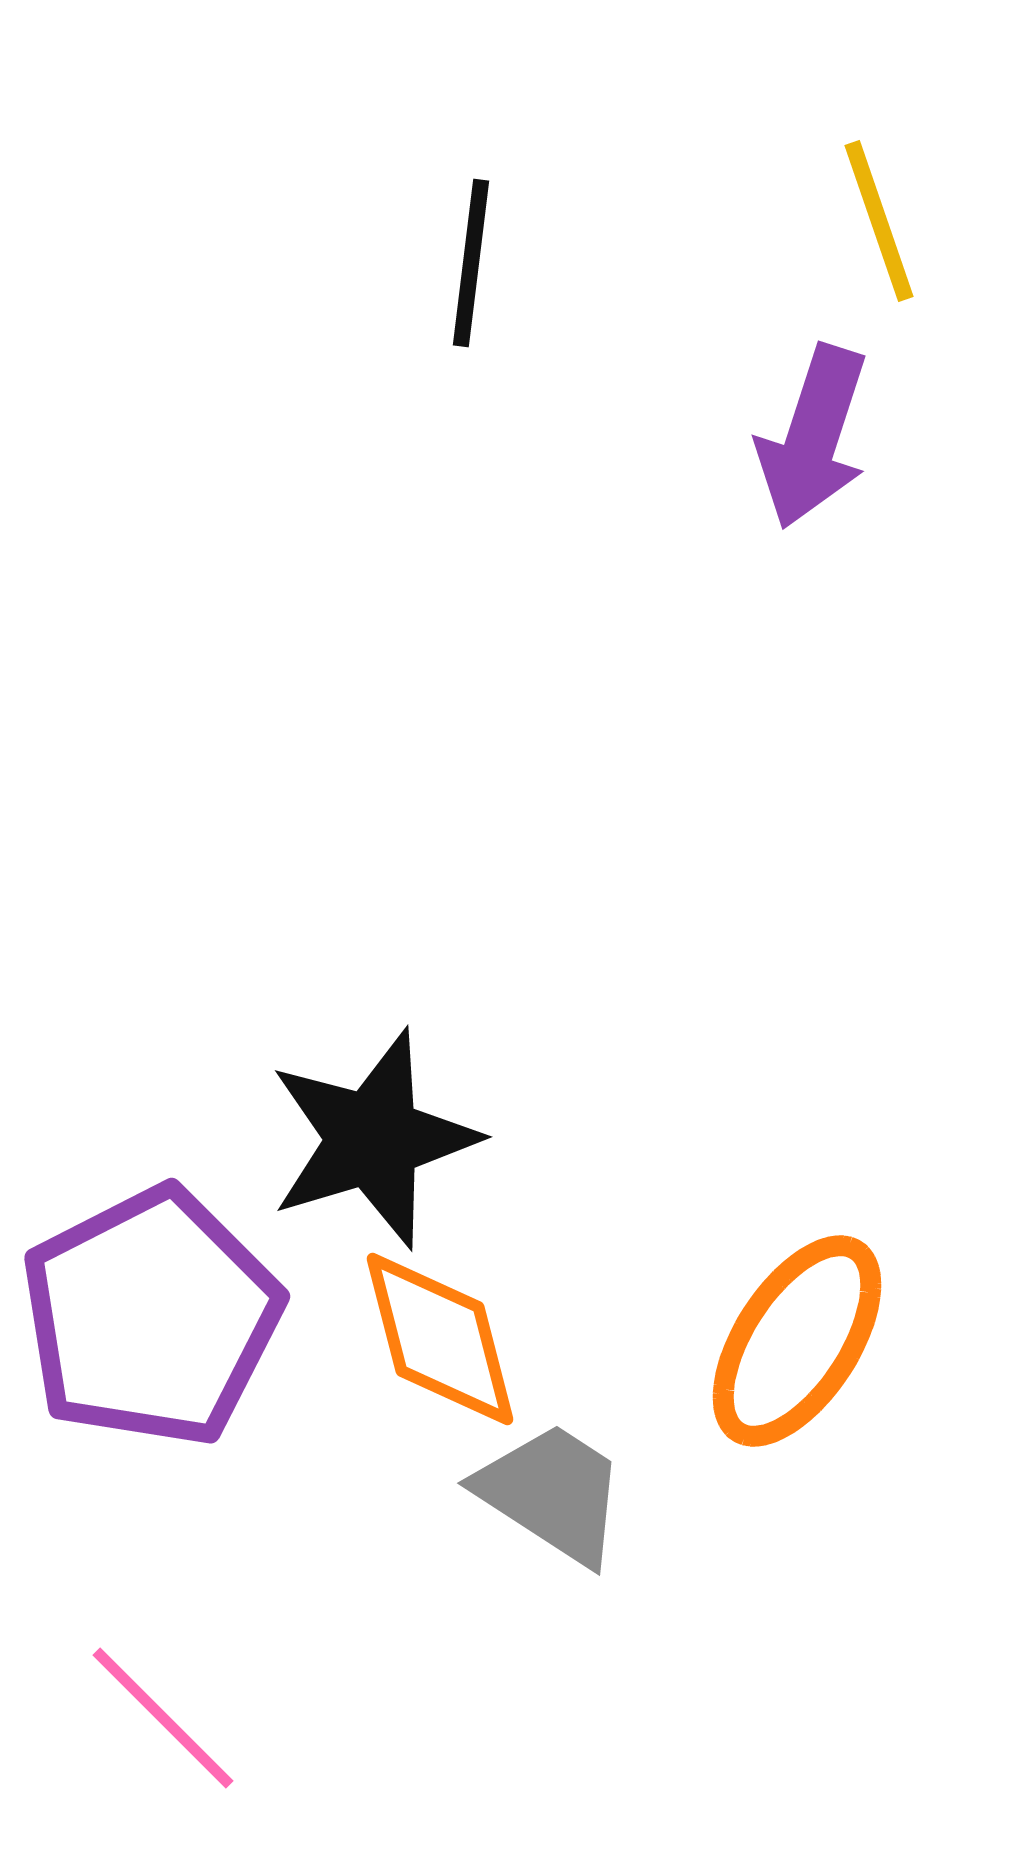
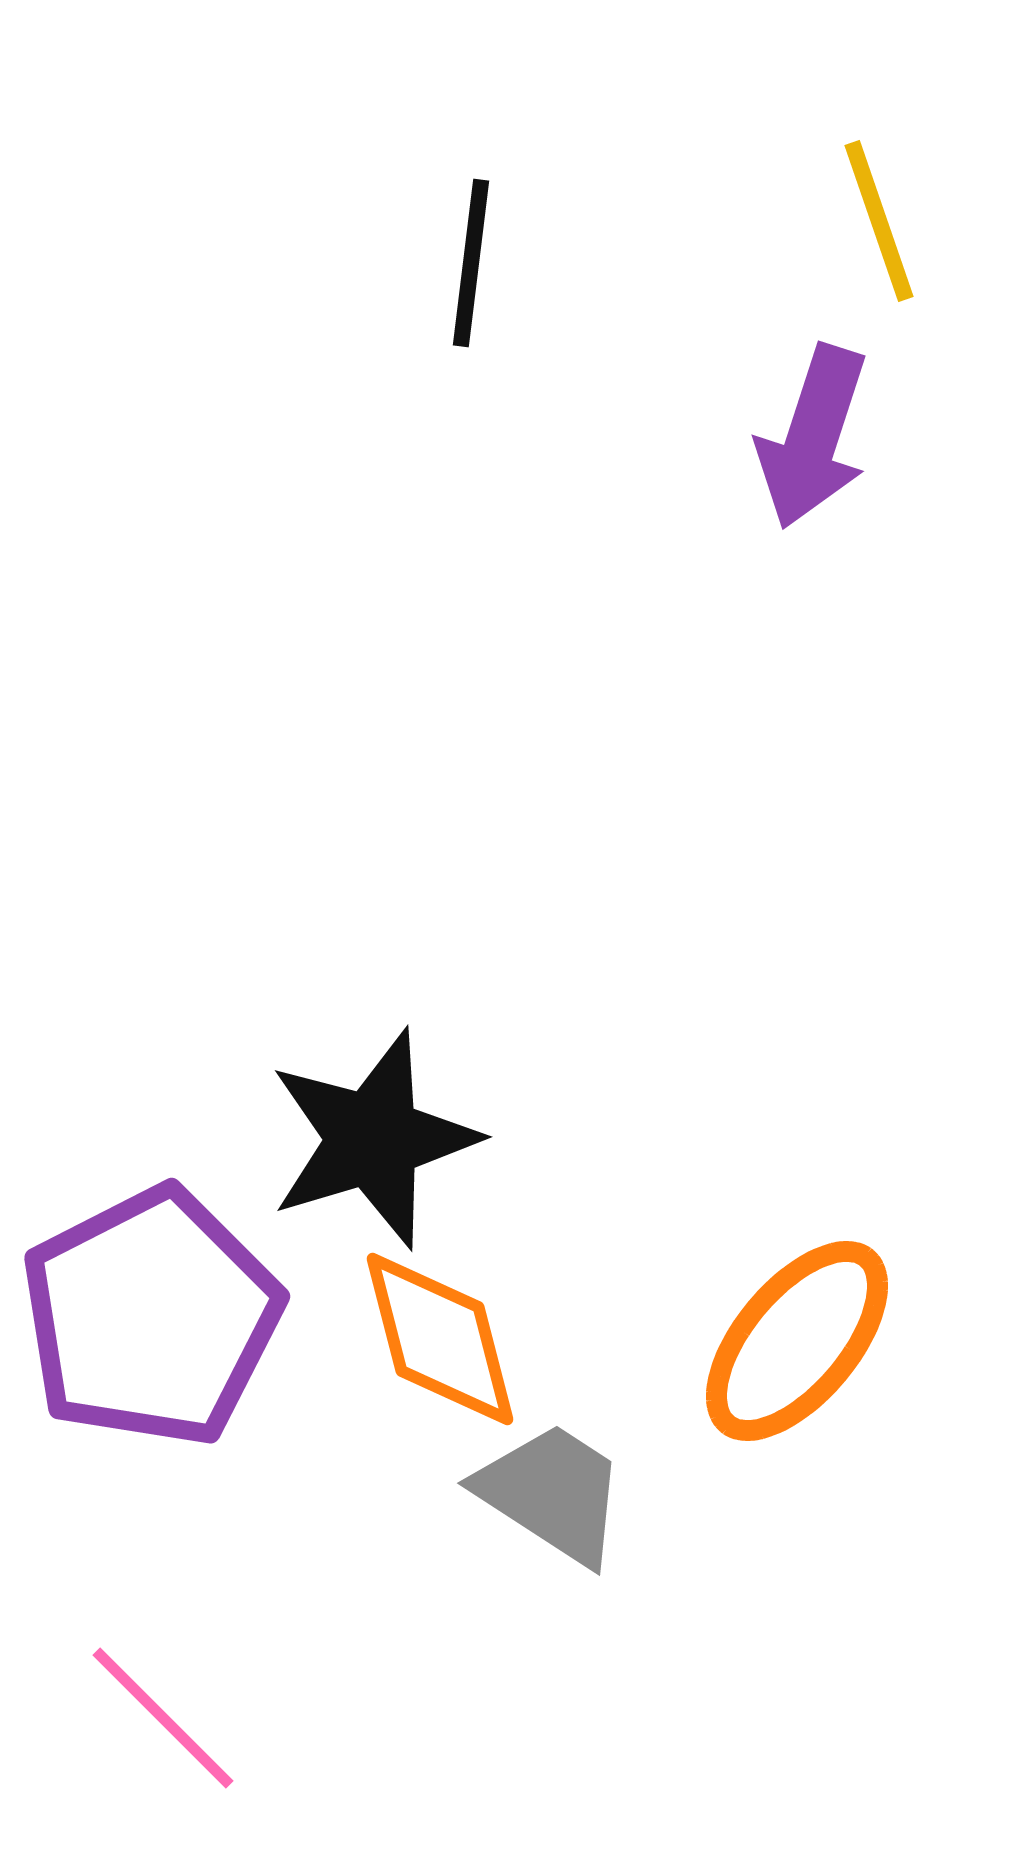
orange ellipse: rotated 7 degrees clockwise
